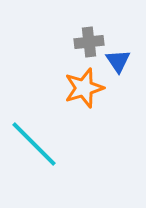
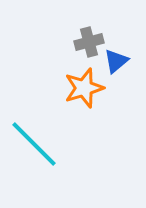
gray cross: rotated 8 degrees counterclockwise
blue triangle: moved 2 px left; rotated 24 degrees clockwise
